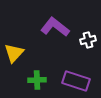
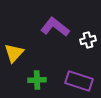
purple rectangle: moved 3 px right
